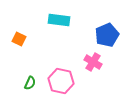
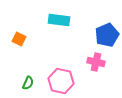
pink cross: moved 3 px right; rotated 18 degrees counterclockwise
green semicircle: moved 2 px left
